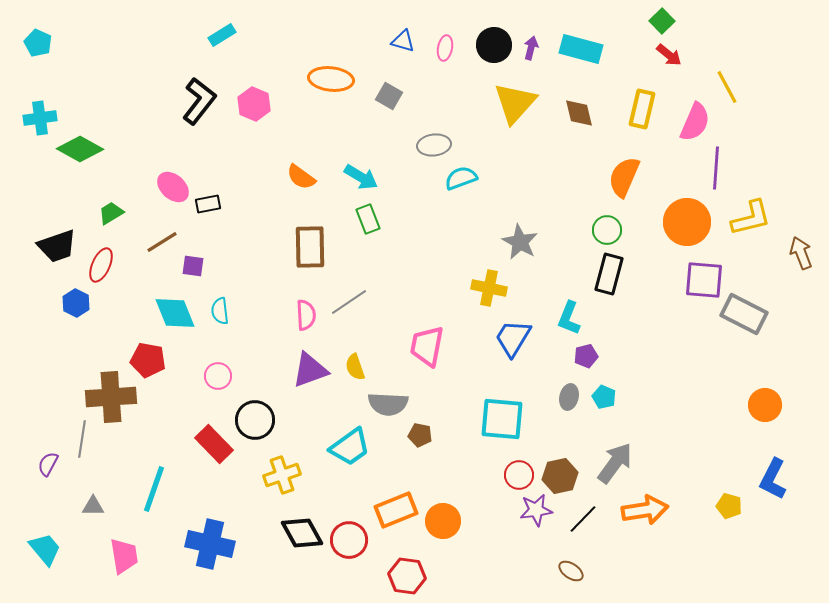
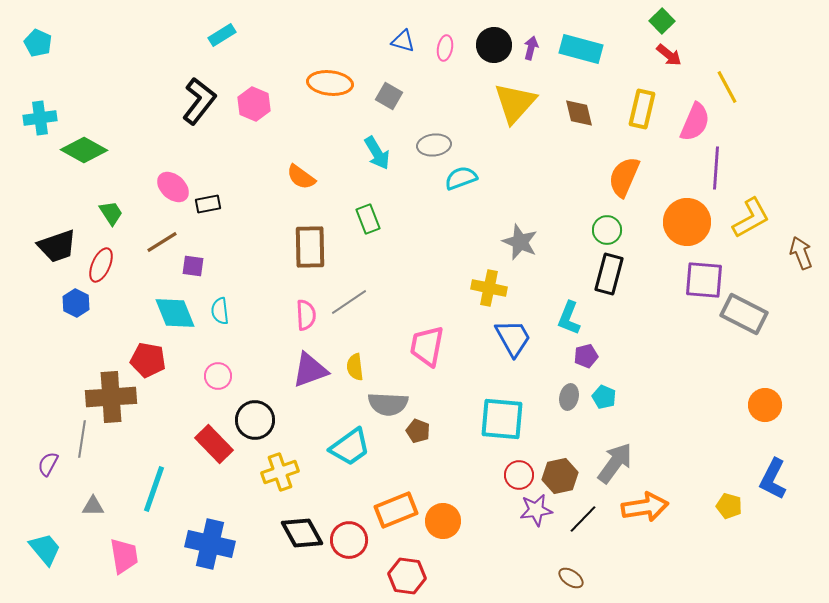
orange ellipse at (331, 79): moved 1 px left, 4 px down
green diamond at (80, 149): moved 4 px right, 1 px down
cyan arrow at (361, 177): moved 16 px right, 24 px up; rotated 28 degrees clockwise
green trapezoid at (111, 213): rotated 88 degrees clockwise
yellow L-shape at (751, 218): rotated 15 degrees counterclockwise
gray star at (520, 242): rotated 6 degrees counterclockwise
blue trapezoid at (513, 338): rotated 120 degrees clockwise
yellow semicircle at (355, 367): rotated 12 degrees clockwise
brown pentagon at (420, 435): moved 2 px left, 4 px up; rotated 10 degrees clockwise
yellow cross at (282, 475): moved 2 px left, 3 px up
orange arrow at (645, 510): moved 3 px up
brown ellipse at (571, 571): moved 7 px down
